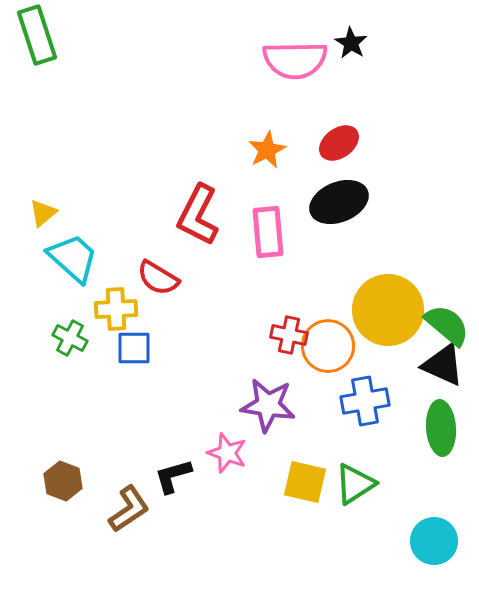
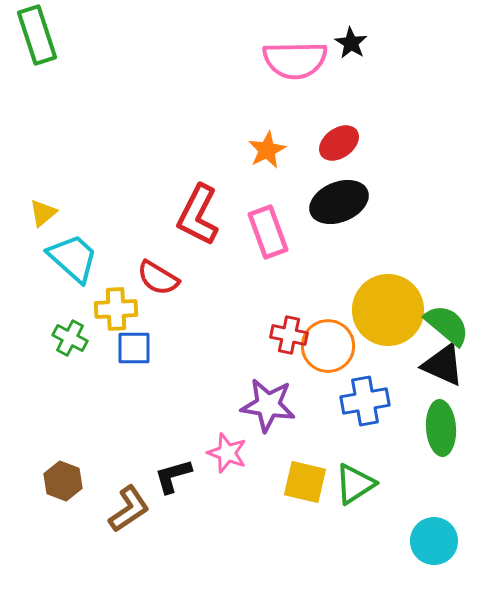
pink rectangle: rotated 15 degrees counterclockwise
